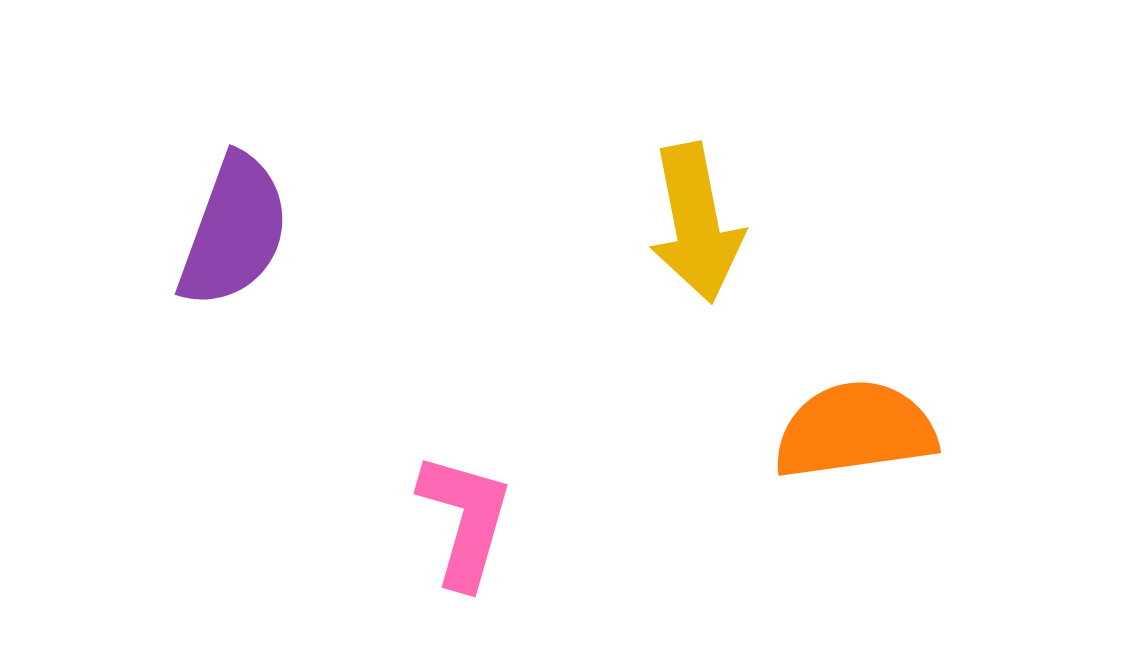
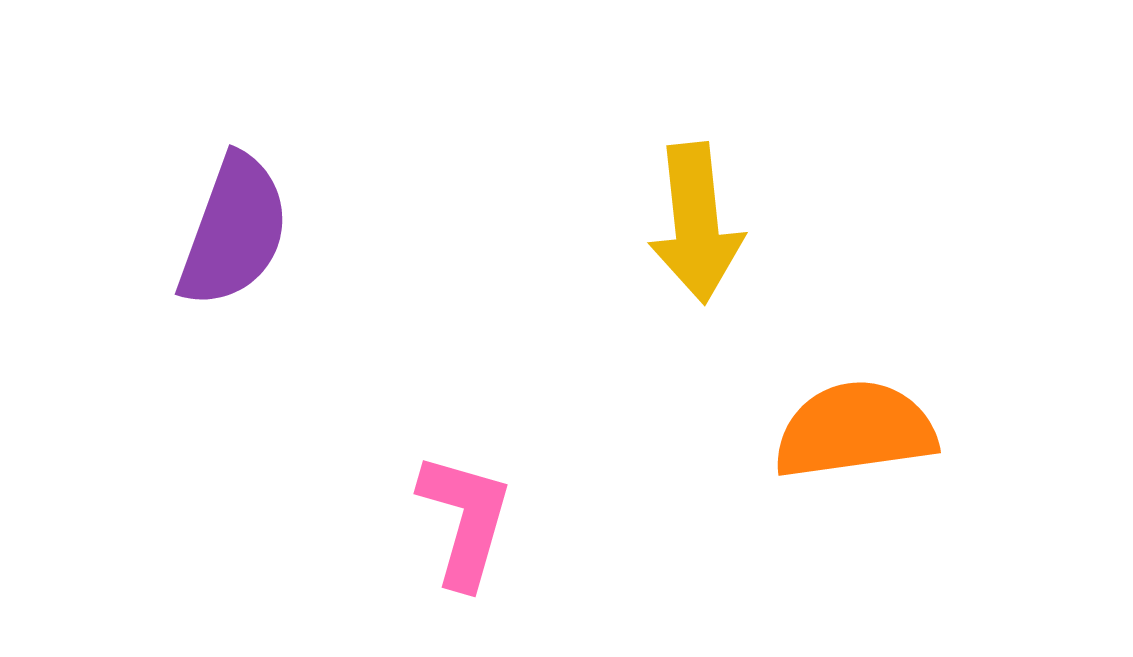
yellow arrow: rotated 5 degrees clockwise
